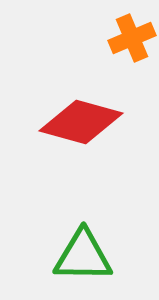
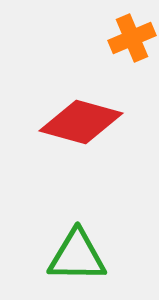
green triangle: moved 6 px left
